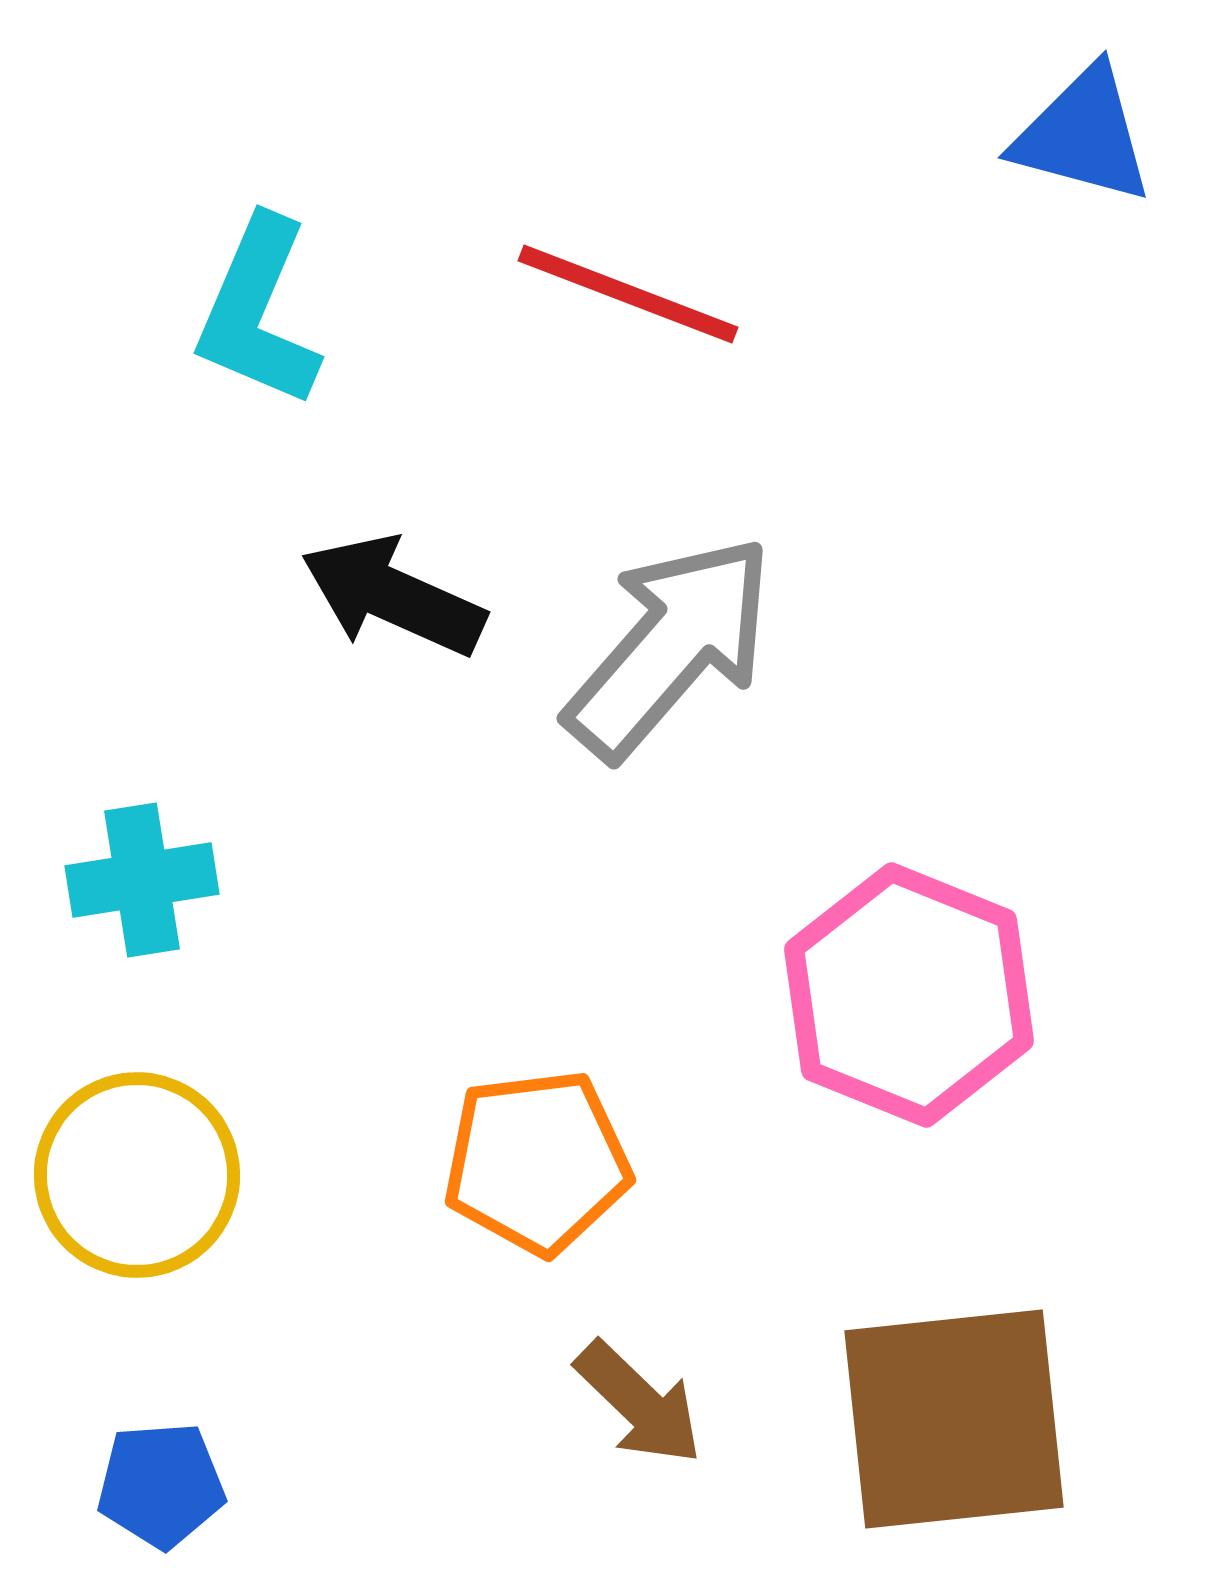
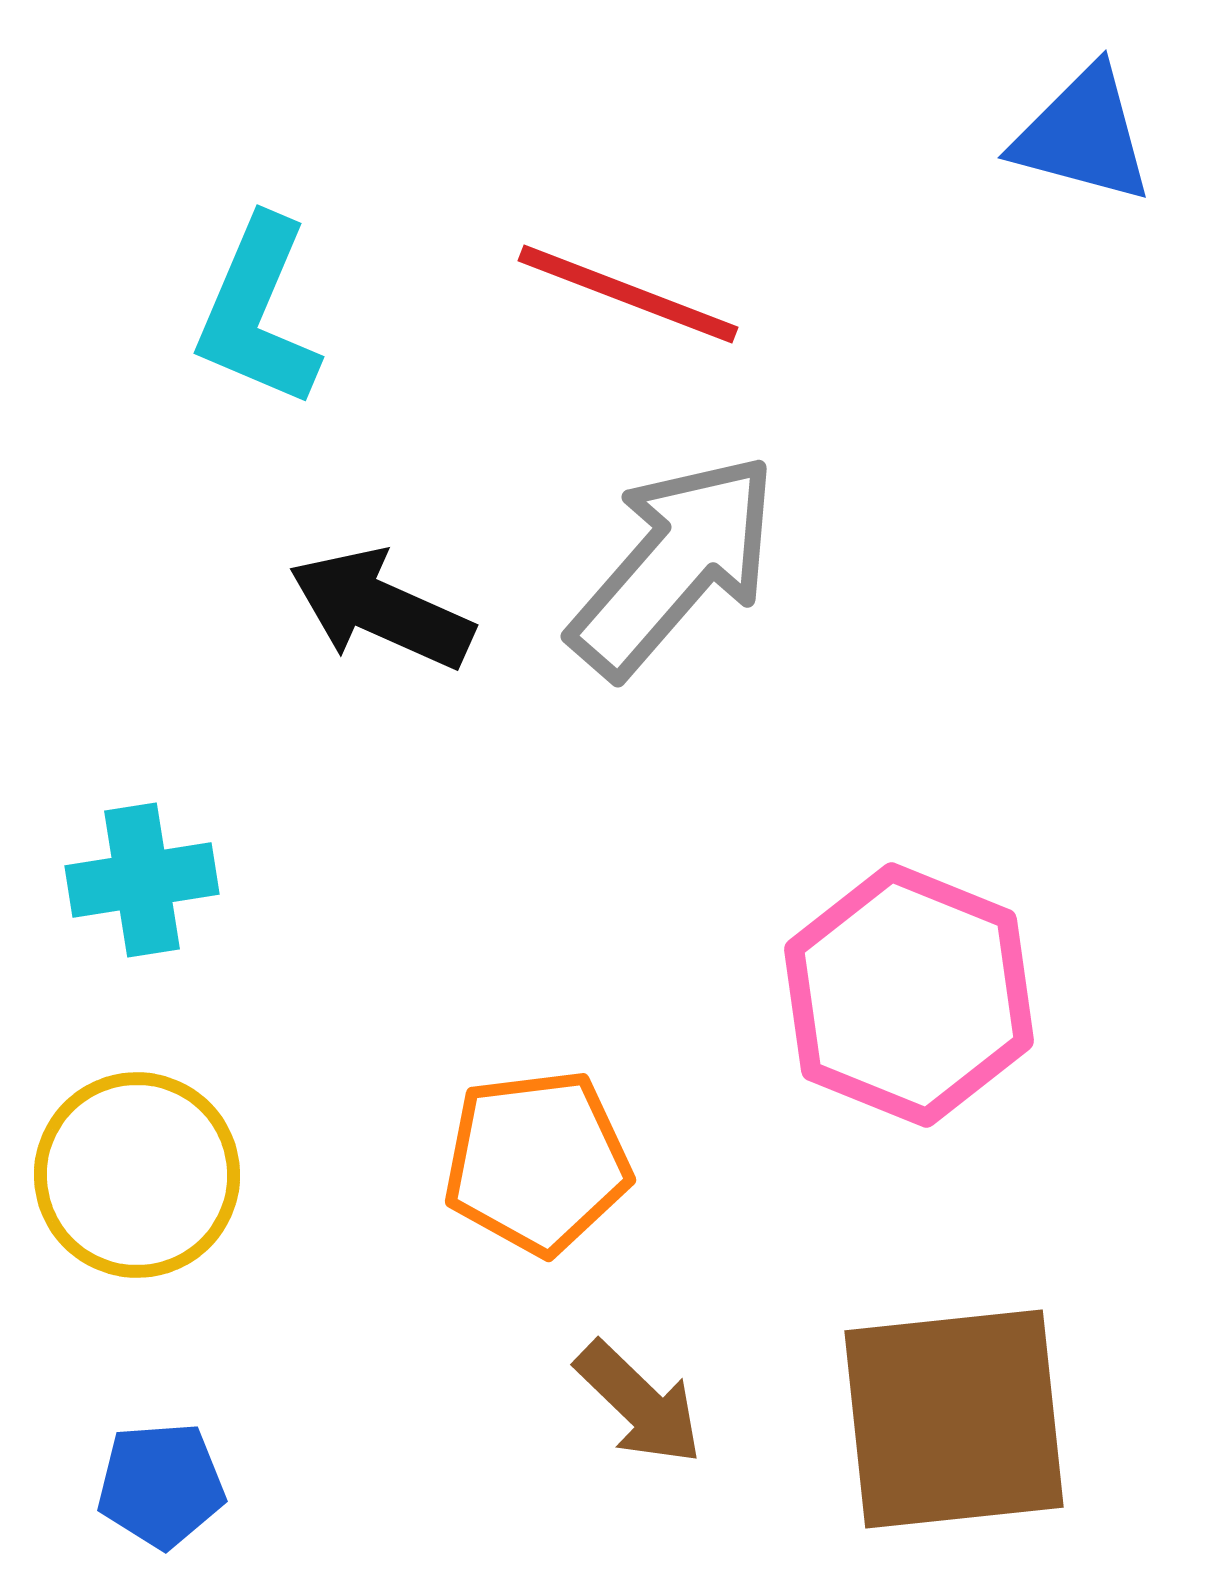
black arrow: moved 12 px left, 13 px down
gray arrow: moved 4 px right, 82 px up
